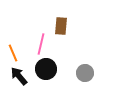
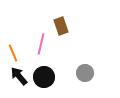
brown rectangle: rotated 24 degrees counterclockwise
black circle: moved 2 px left, 8 px down
